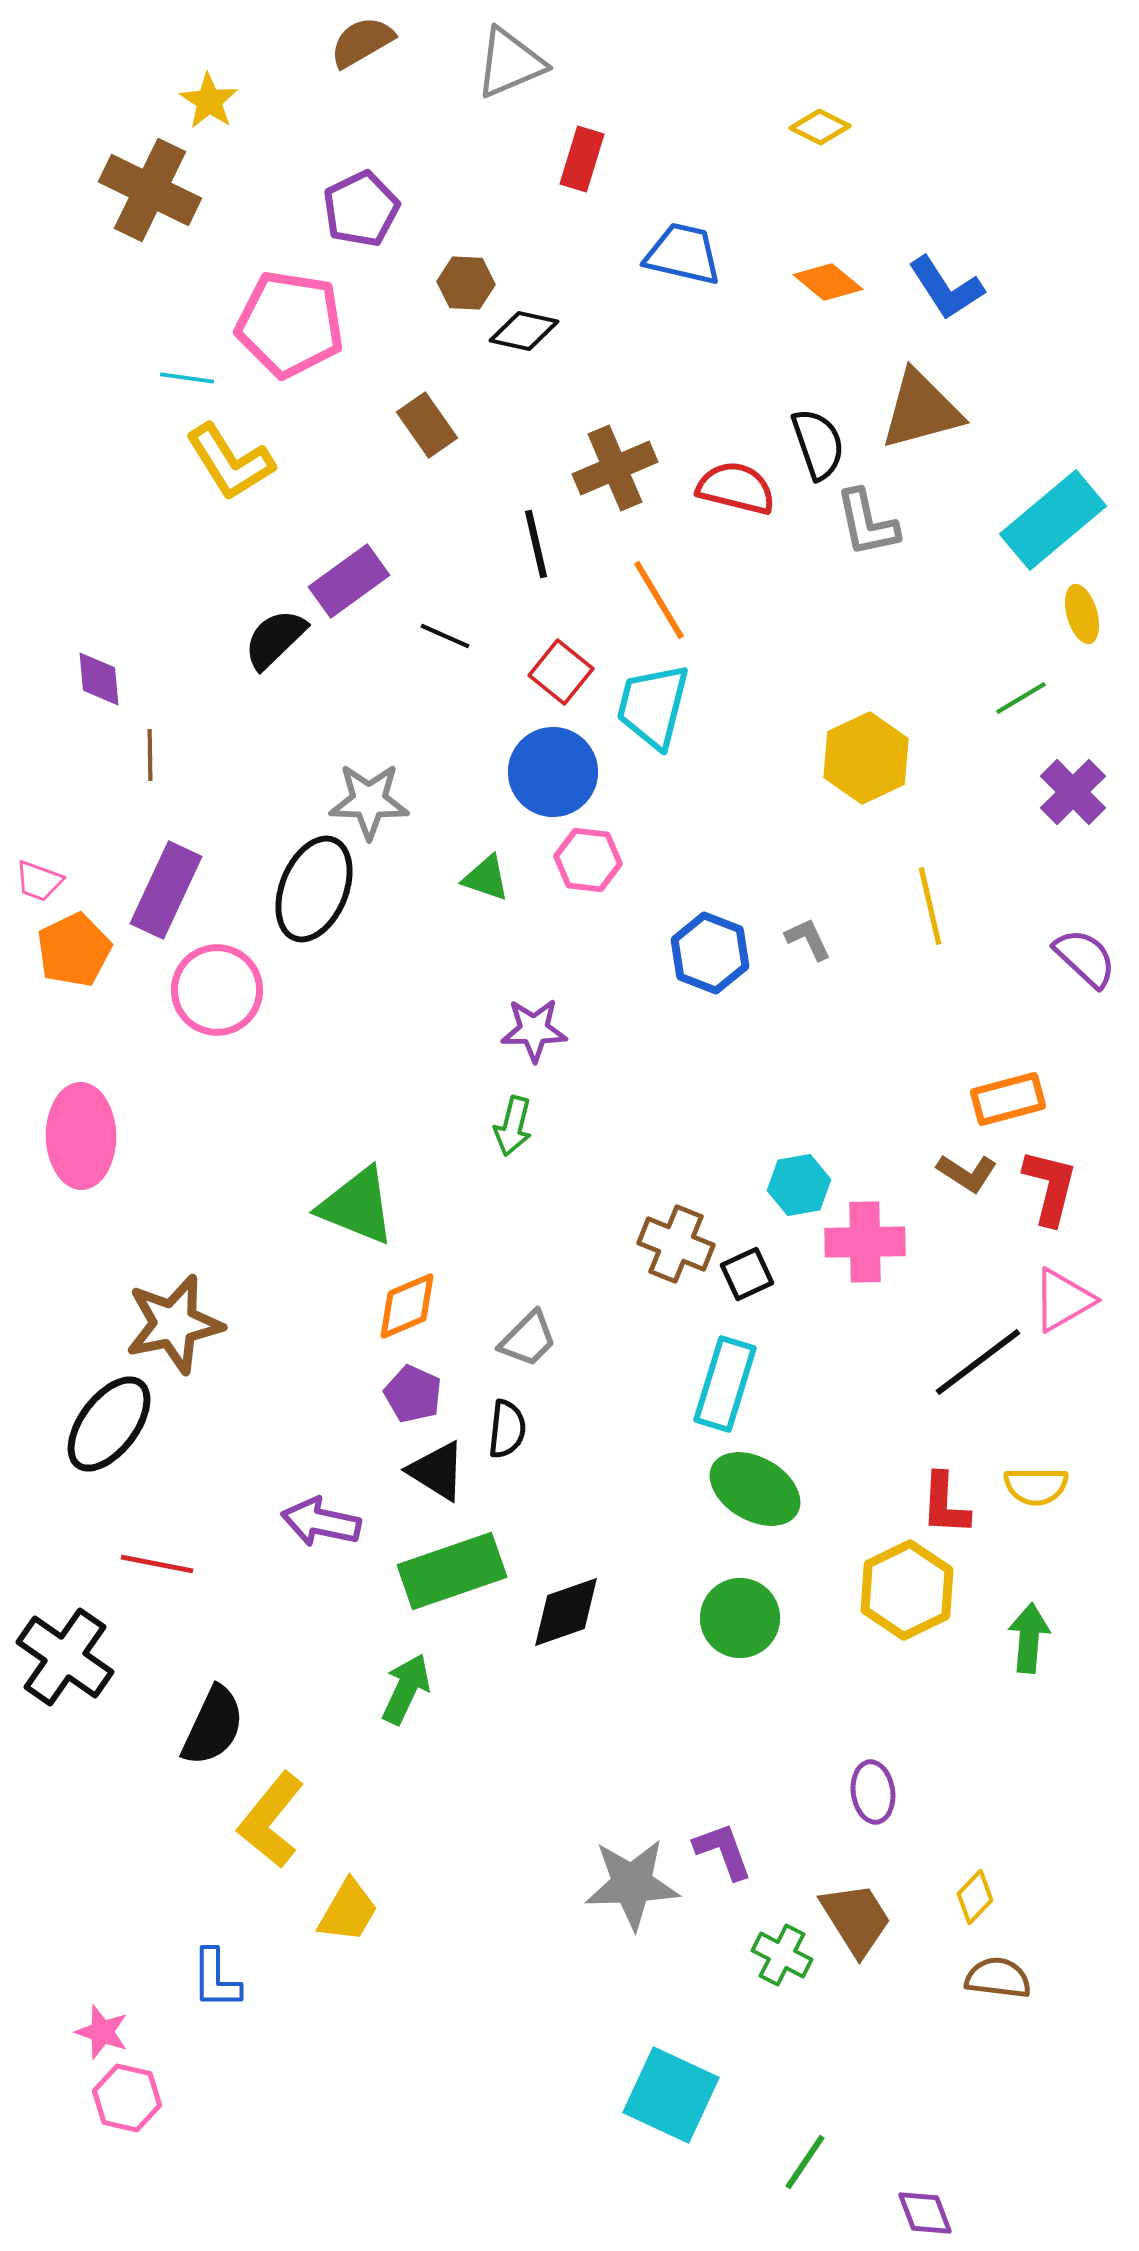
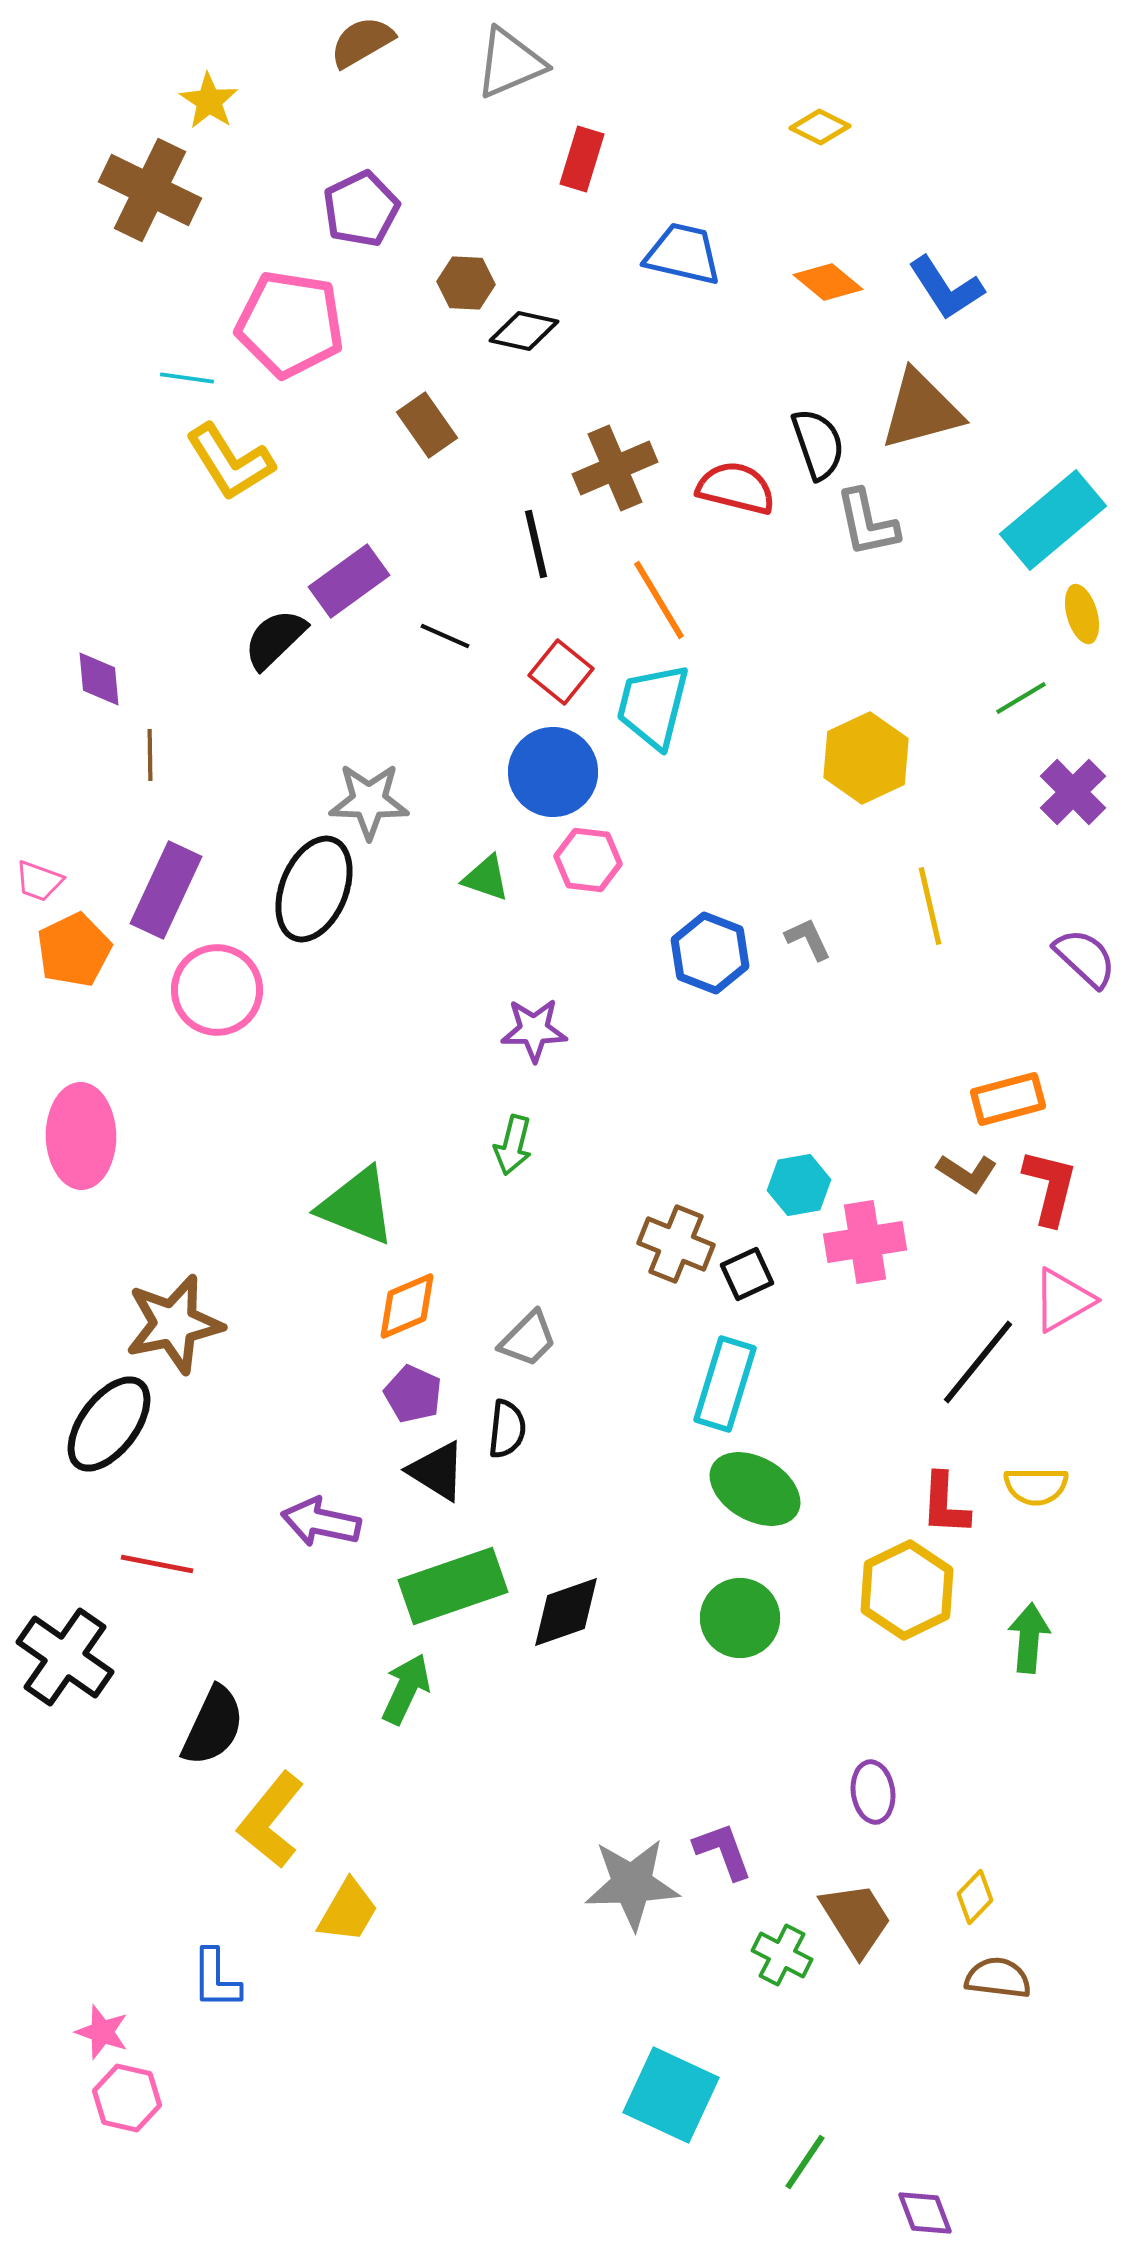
green arrow at (513, 1126): moved 19 px down
pink cross at (865, 1242): rotated 8 degrees counterclockwise
black line at (978, 1362): rotated 14 degrees counterclockwise
green rectangle at (452, 1571): moved 1 px right, 15 px down
